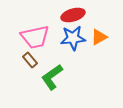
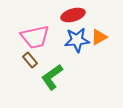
blue star: moved 4 px right, 2 px down
